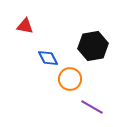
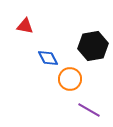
purple line: moved 3 px left, 3 px down
